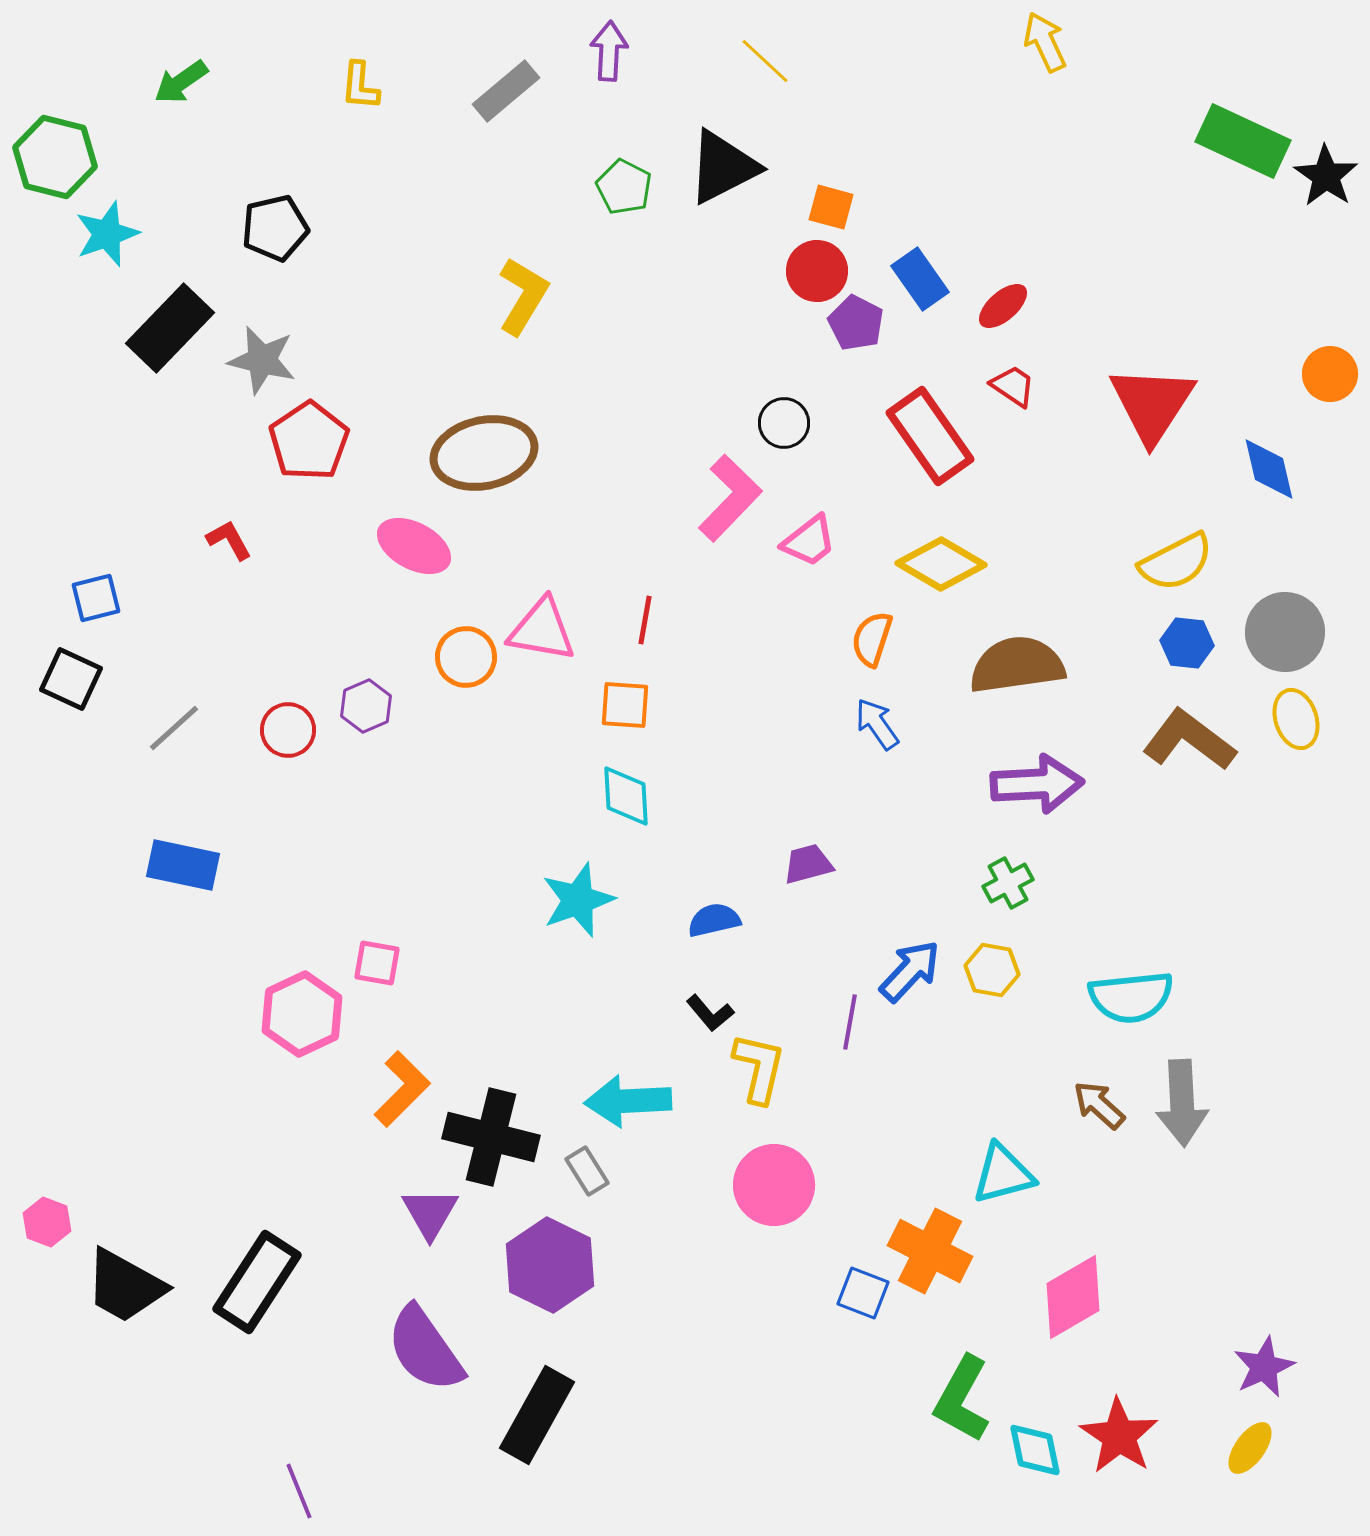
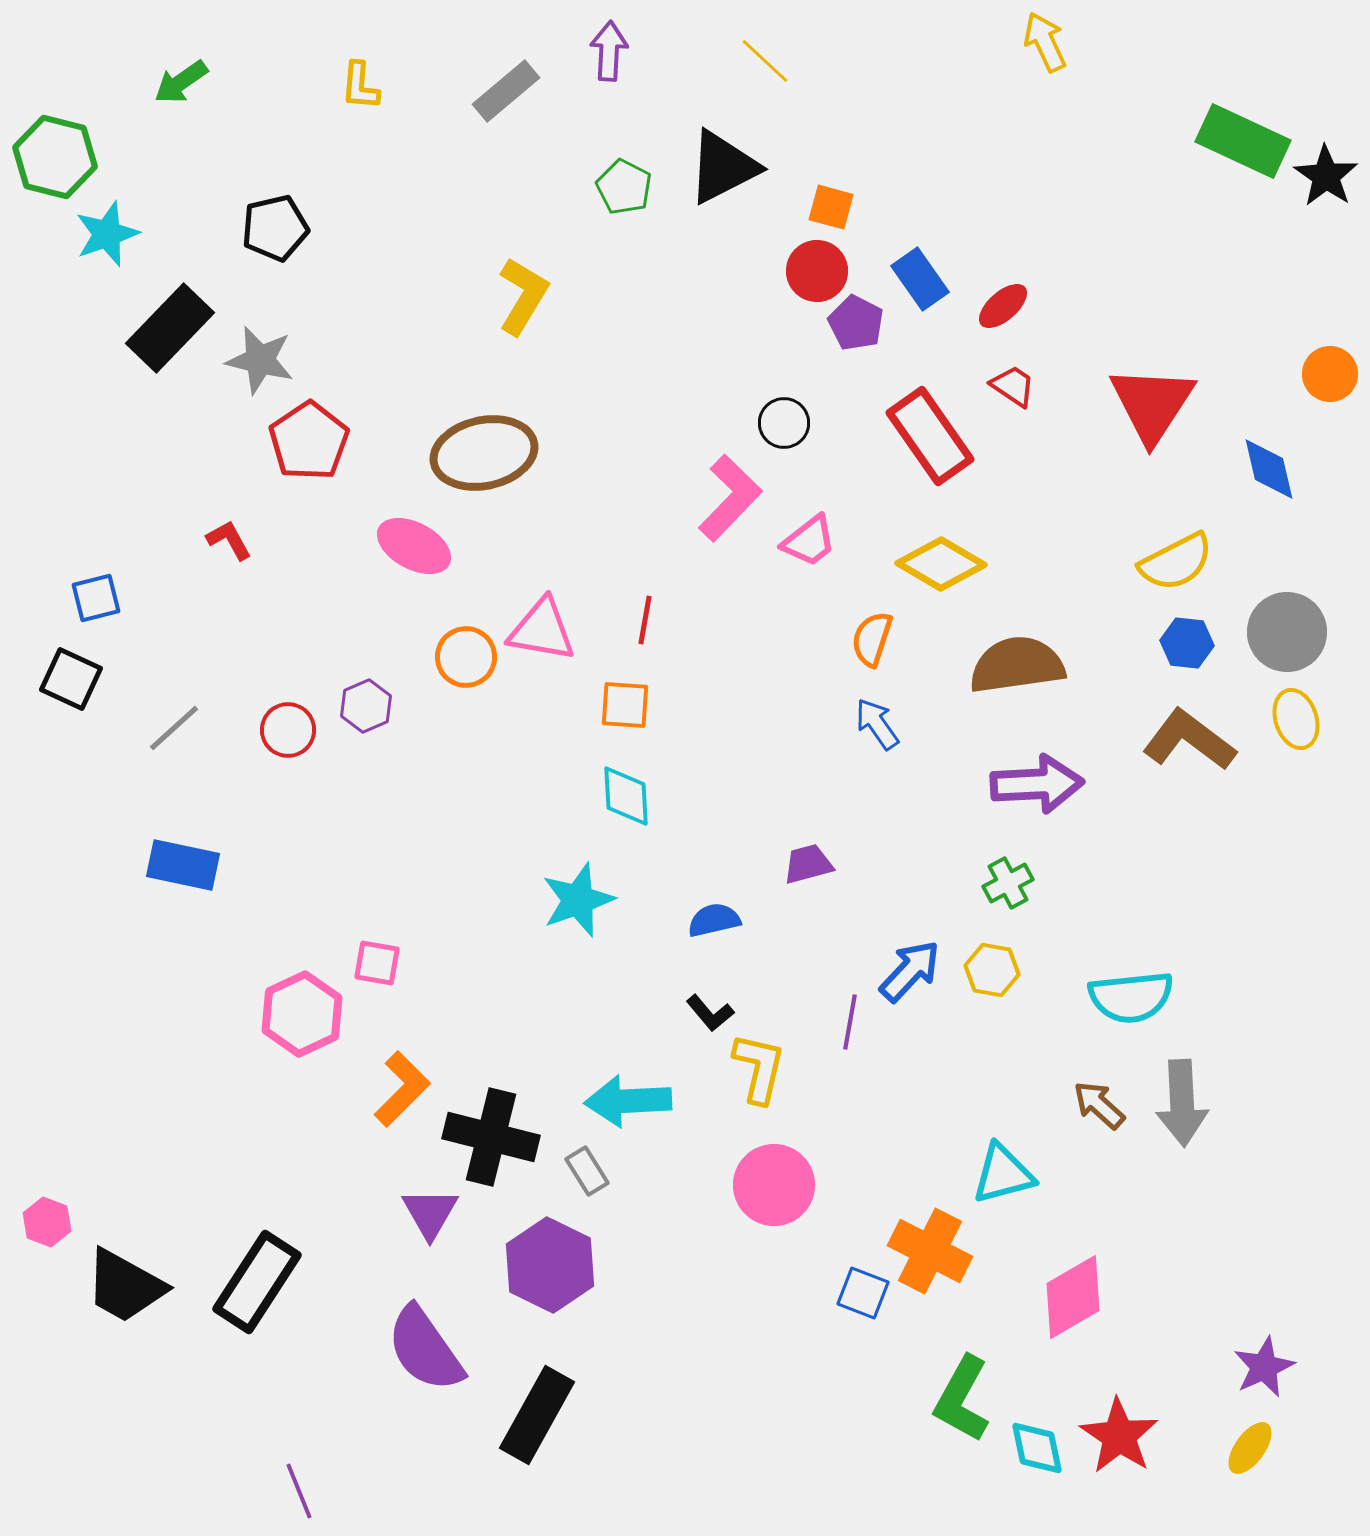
gray star at (262, 360): moved 2 px left
gray circle at (1285, 632): moved 2 px right
cyan diamond at (1035, 1450): moved 2 px right, 2 px up
